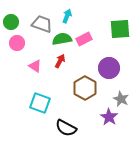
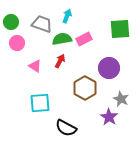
cyan square: rotated 25 degrees counterclockwise
